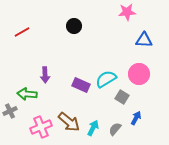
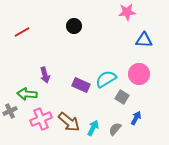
purple arrow: rotated 14 degrees counterclockwise
pink cross: moved 8 px up
